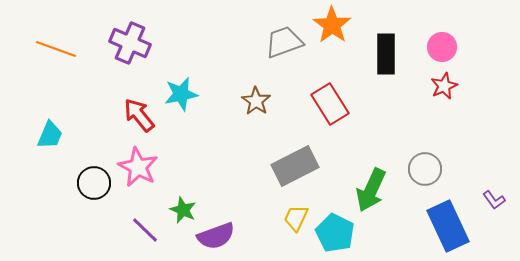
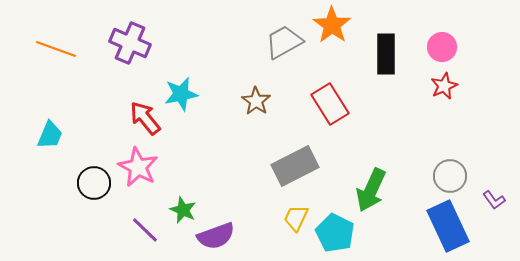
gray trapezoid: rotated 9 degrees counterclockwise
red arrow: moved 6 px right, 3 px down
gray circle: moved 25 px right, 7 px down
